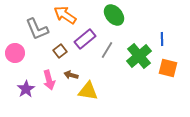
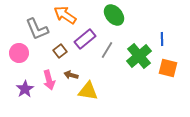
pink circle: moved 4 px right
purple star: moved 1 px left
